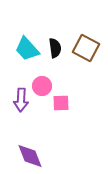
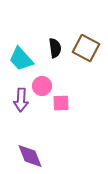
cyan trapezoid: moved 6 px left, 10 px down
